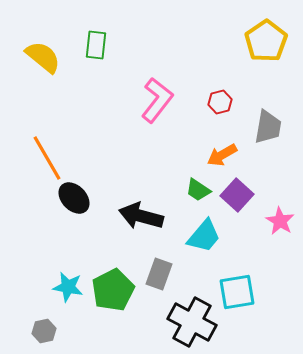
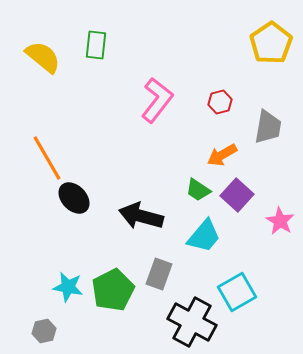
yellow pentagon: moved 5 px right, 2 px down
cyan square: rotated 21 degrees counterclockwise
